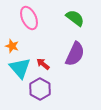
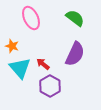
pink ellipse: moved 2 px right
purple hexagon: moved 10 px right, 3 px up
